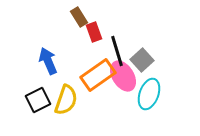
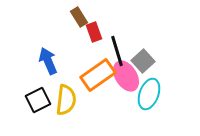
gray square: moved 1 px right, 1 px down
pink ellipse: moved 3 px right
yellow semicircle: rotated 12 degrees counterclockwise
